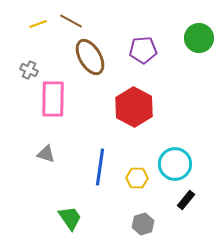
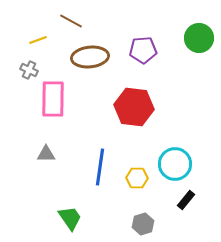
yellow line: moved 16 px down
brown ellipse: rotated 66 degrees counterclockwise
red hexagon: rotated 21 degrees counterclockwise
gray triangle: rotated 18 degrees counterclockwise
